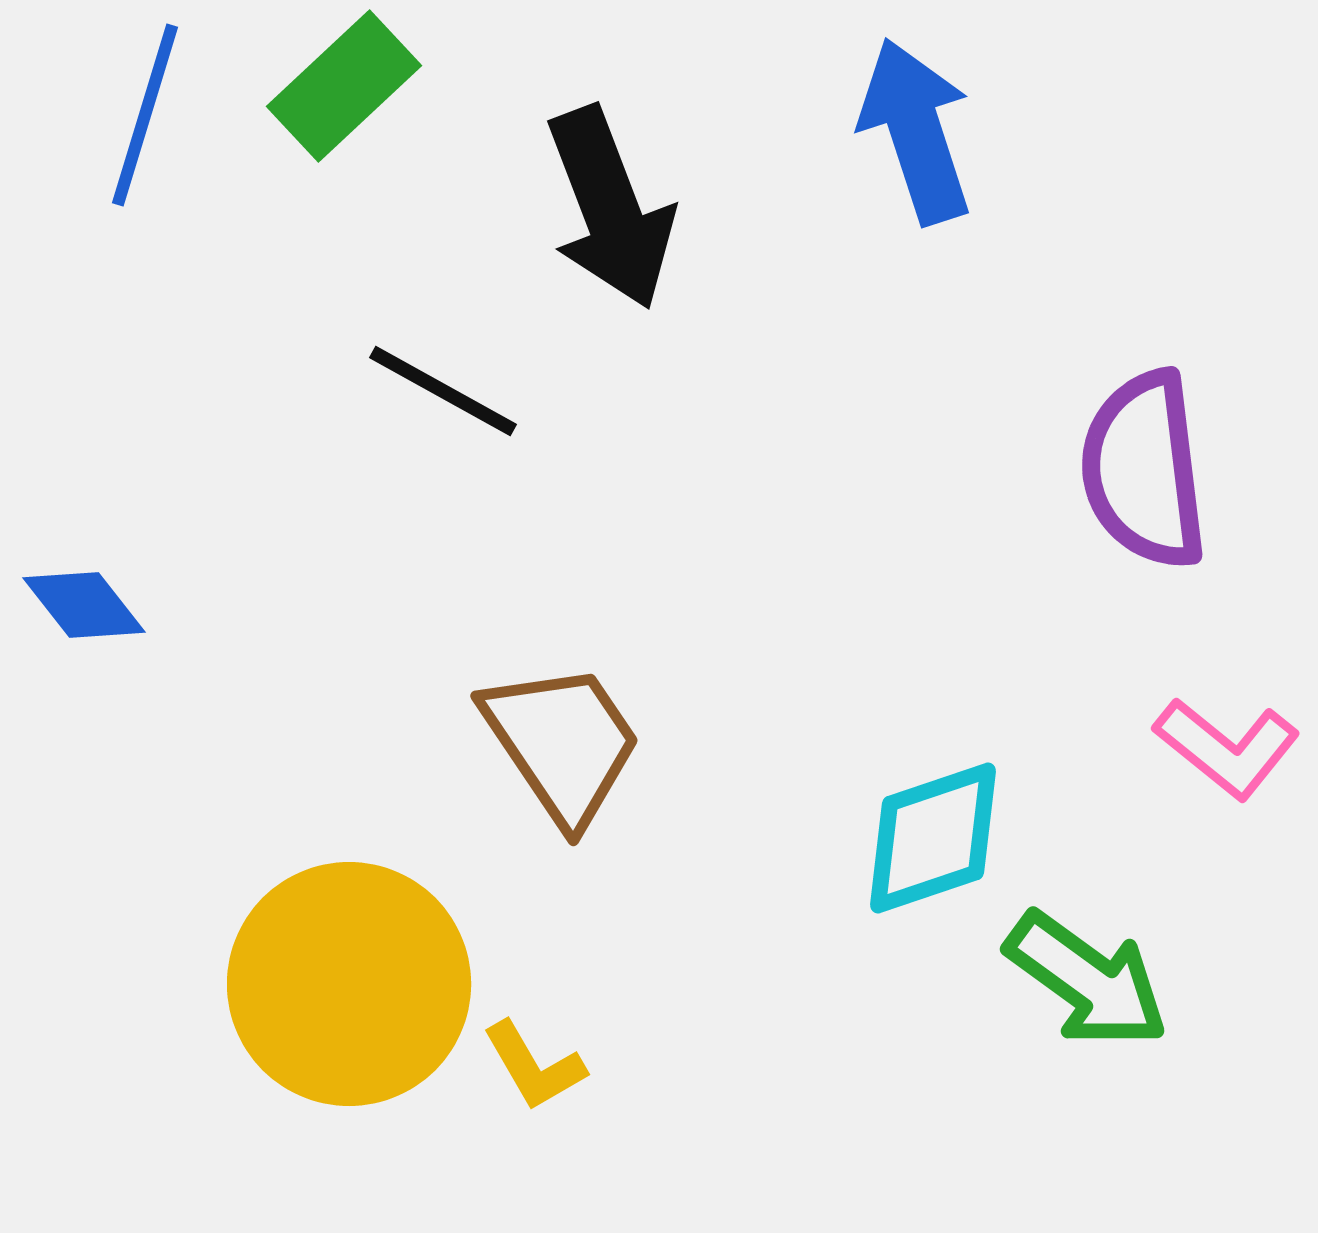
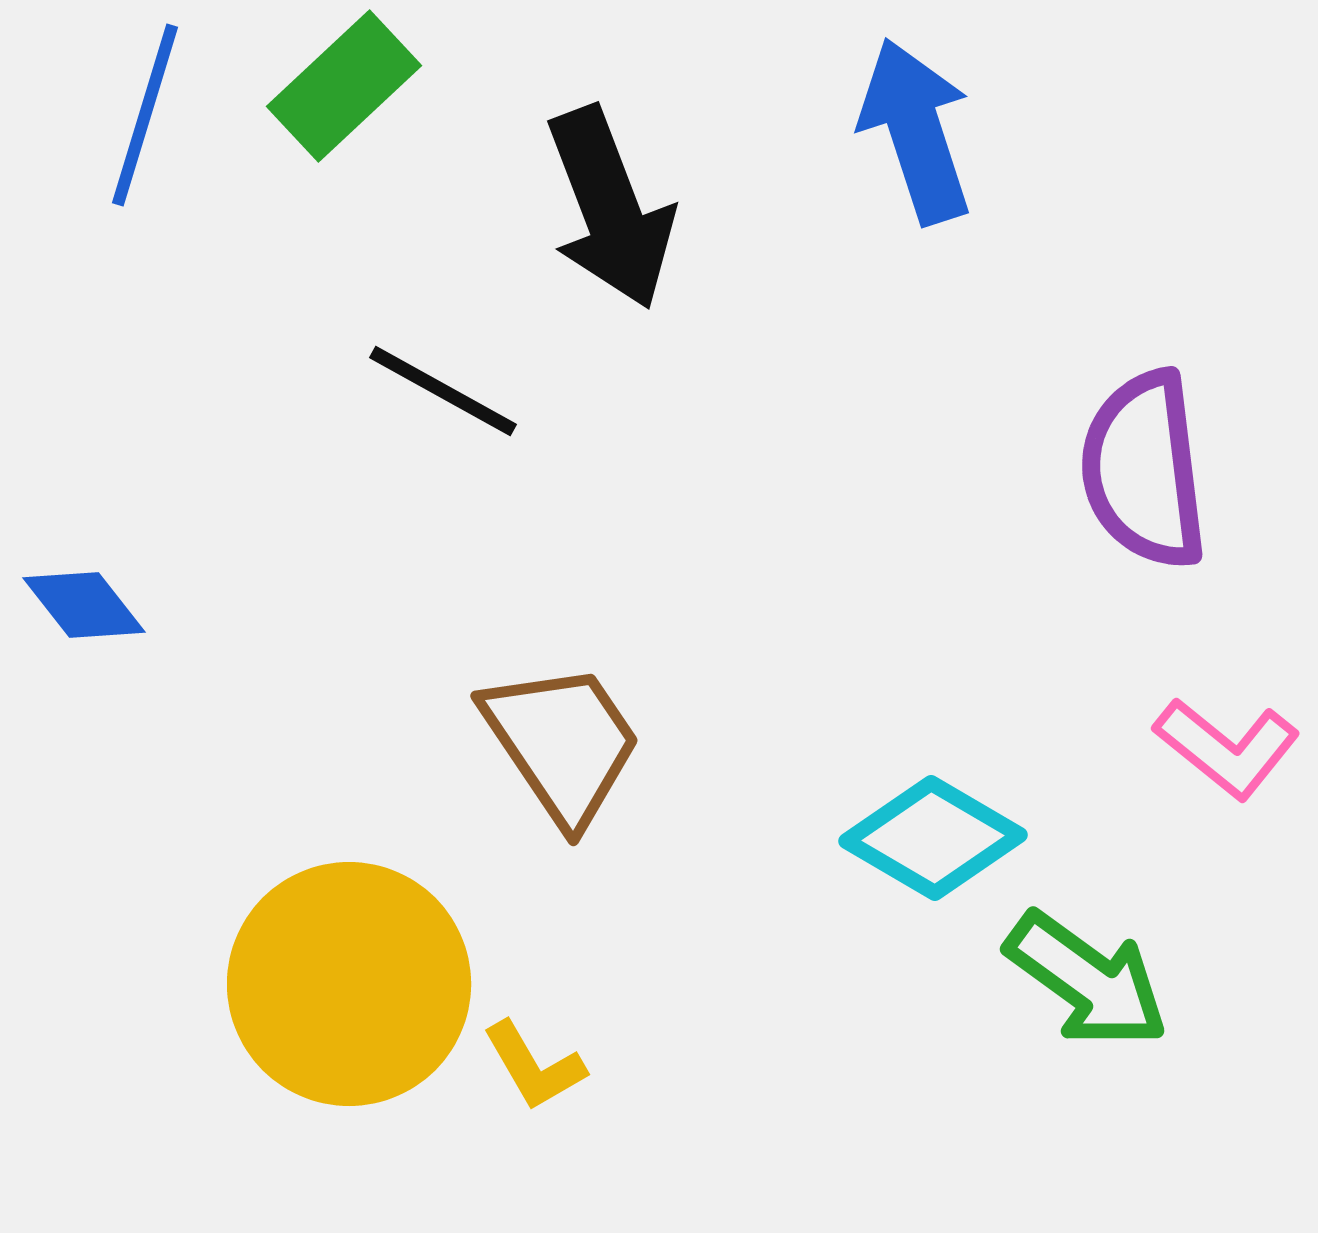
cyan diamond: rotated 49 degrees clockwise
